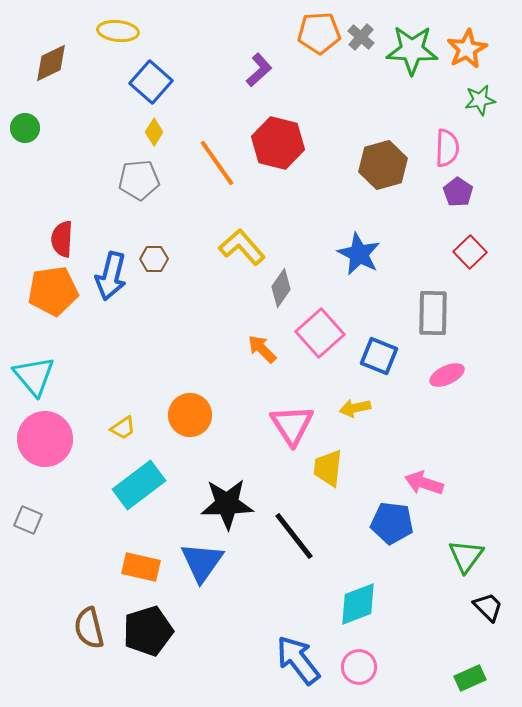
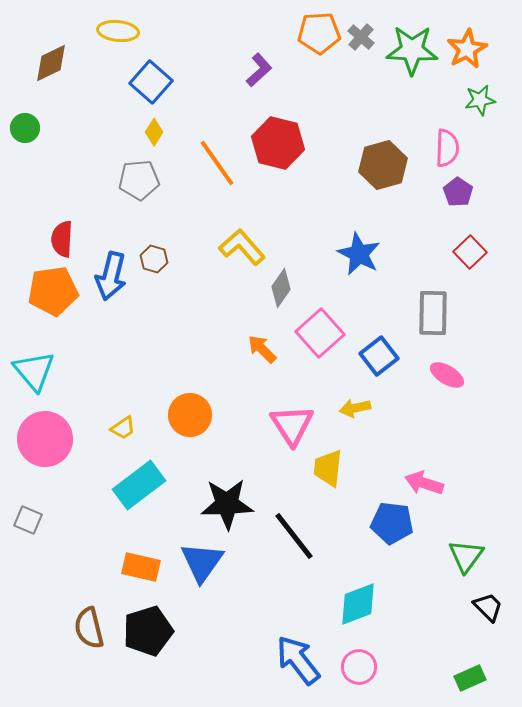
brown hexagon at (154, 259): rotated 16 degrees clockwise
blue square at (379, 356): rotated 30 degrees clockwise
pink ellipse at (447, 375): rotated 56 degrees clockwise
cyan triangle at (34, 376): moved 5 px up
